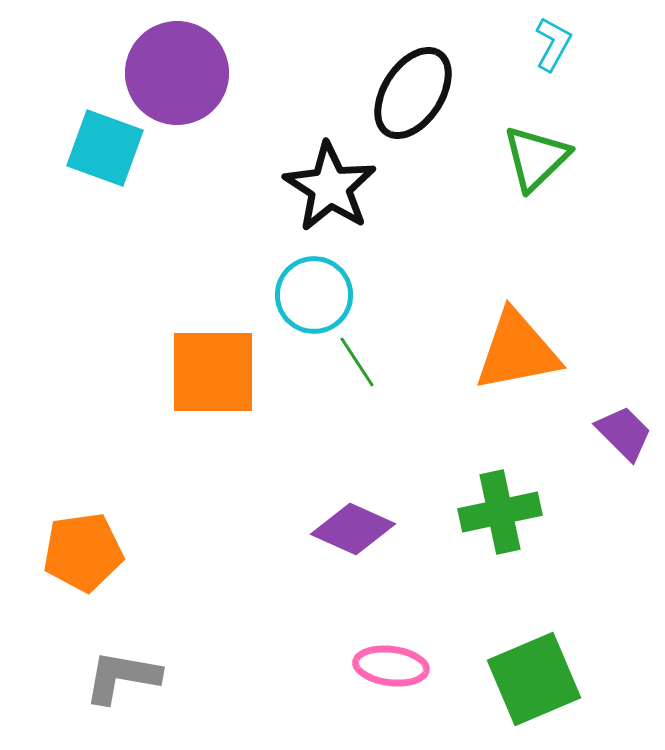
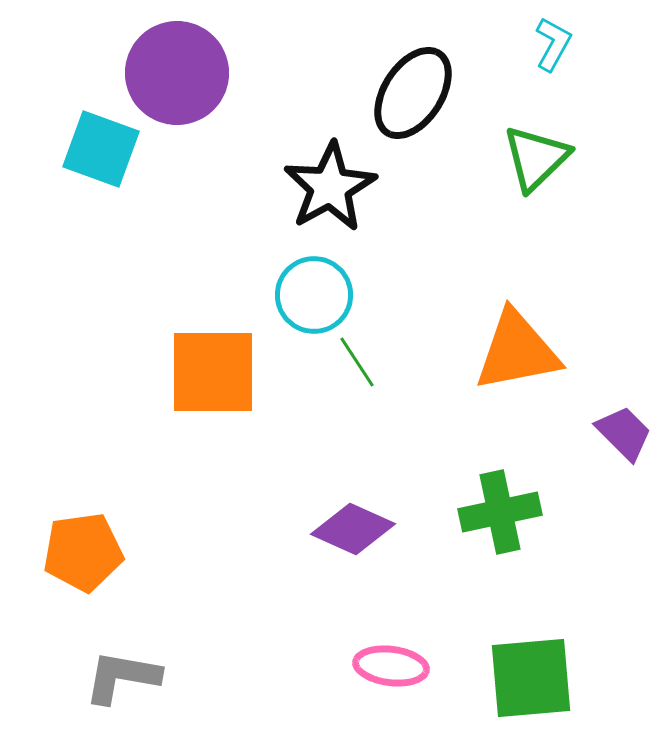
cyan square: moved 4 px left, 1 px down
black star: rotated 10 degrees clockwise
green square: moved 3 px left, 1 px up; rotated 18 degrees clockwise
